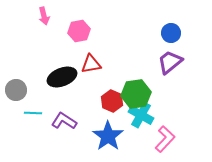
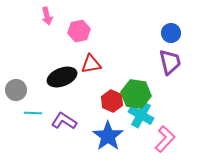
pink arrow: moved 3 px right
purple trapezoid: rotated 116 degrees clockwise
green hexagon: rotated 16 degrees clockwise
